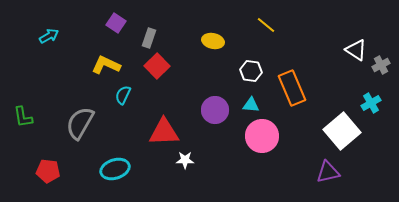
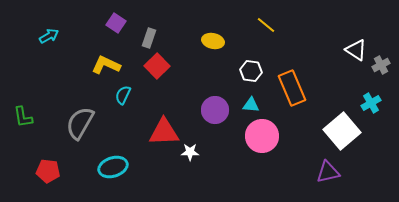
white star: moved 5 px right, 8 px up
cyan ellipse: moved 2 px left, 2 px up
